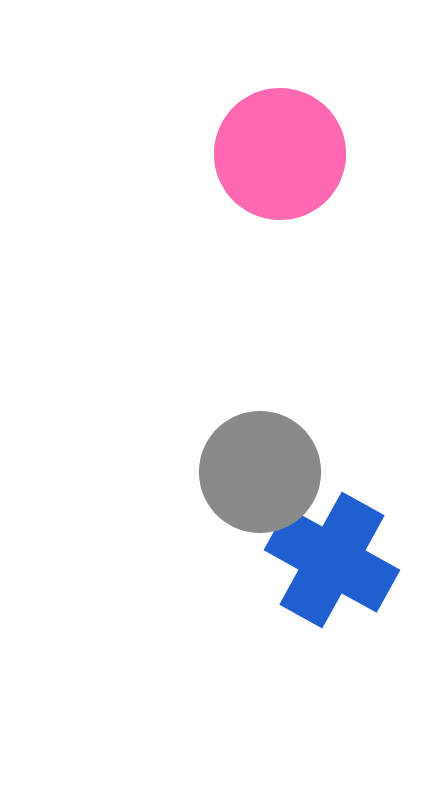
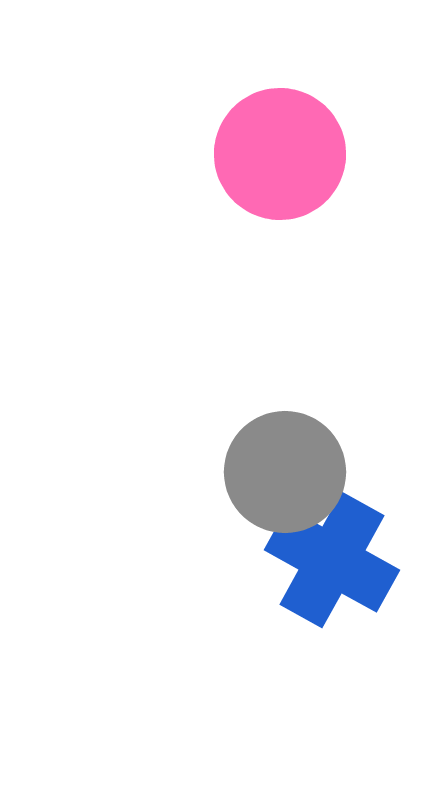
gray circle: moved 25 px right
